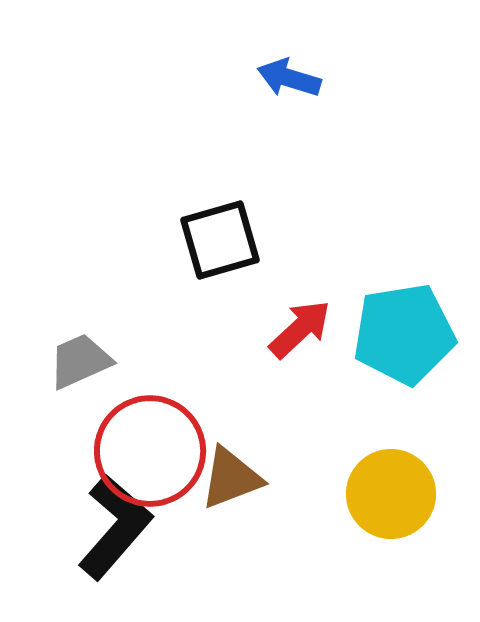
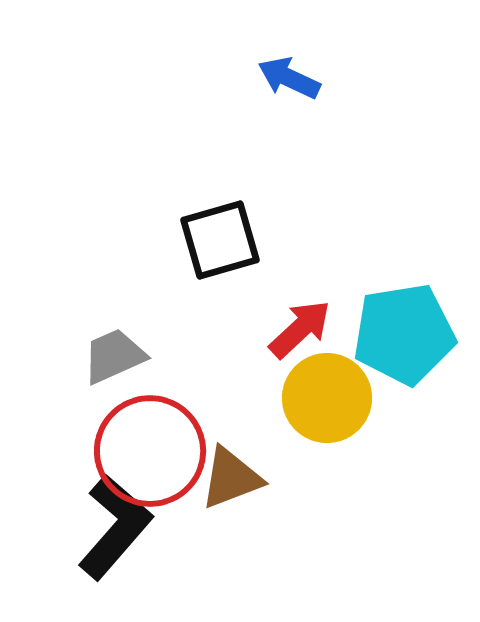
blue arrow: rotated 8 degrees clockwise
gray trapezoid: moved 34 px right, 5 px up
yellow circle: moved 64 px left, 96 px up
